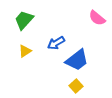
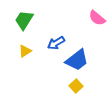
green trapezoid: rotated 10 degrees counterclockwise
